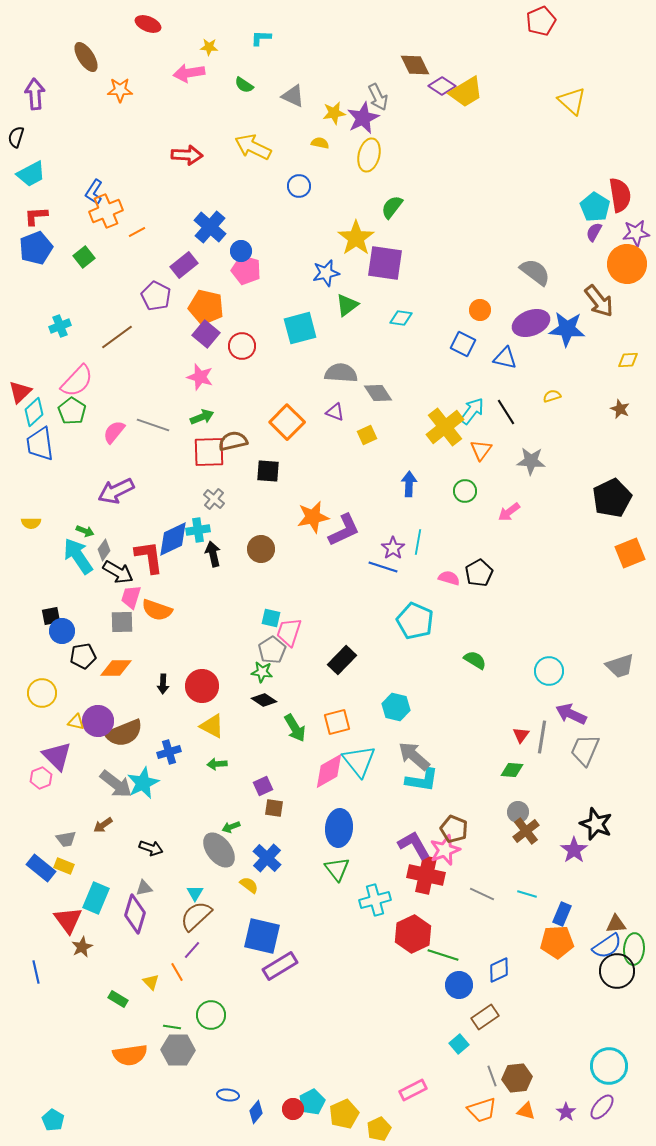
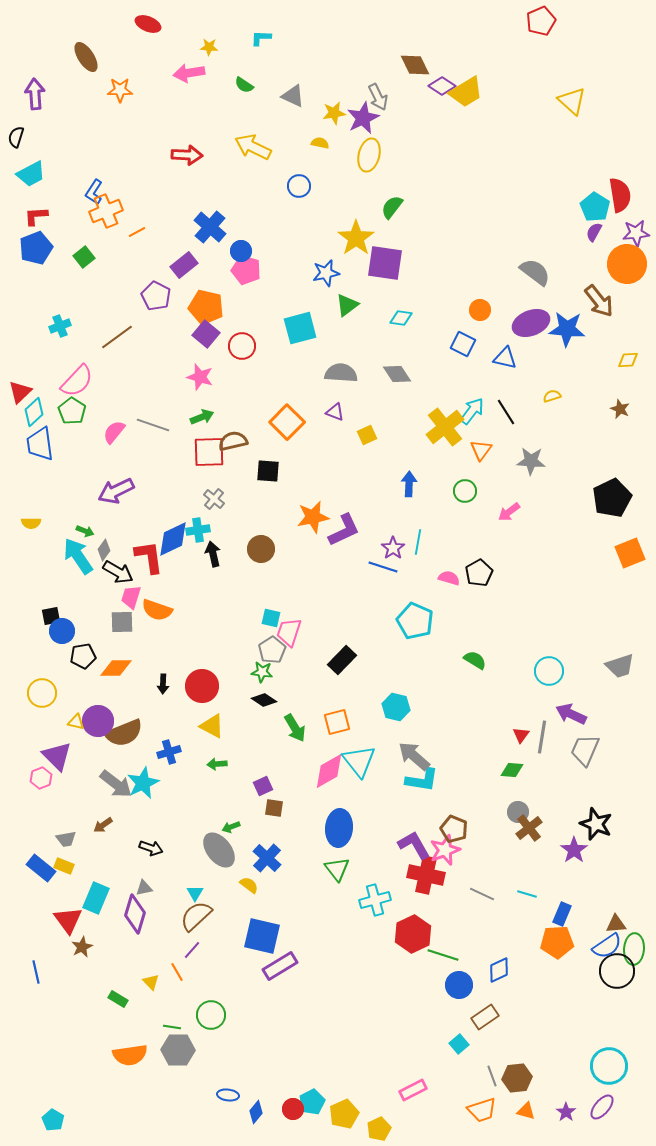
gray diamond at (378, 393): moved 19 px right, 19 px up
brown cross at (526, 831): moved 3 px right, 3 px up
